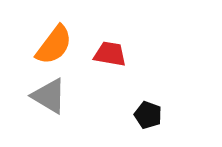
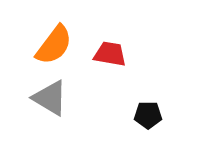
gray triangle: moved 1 px right, 2 px down
black pentagon: rotated 20 degrees counterclockwise
